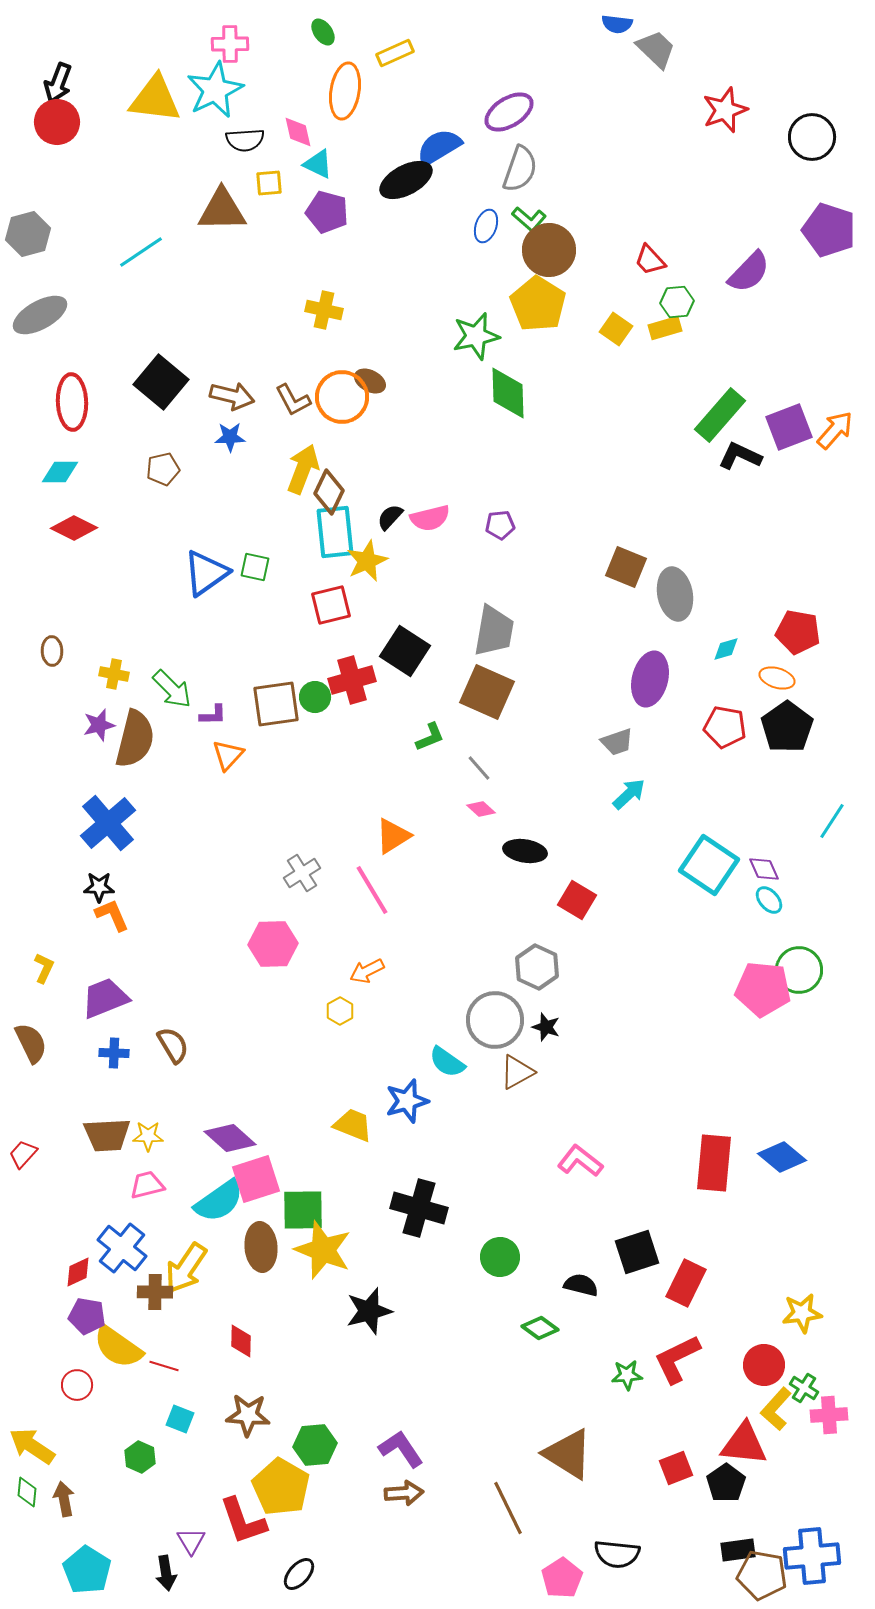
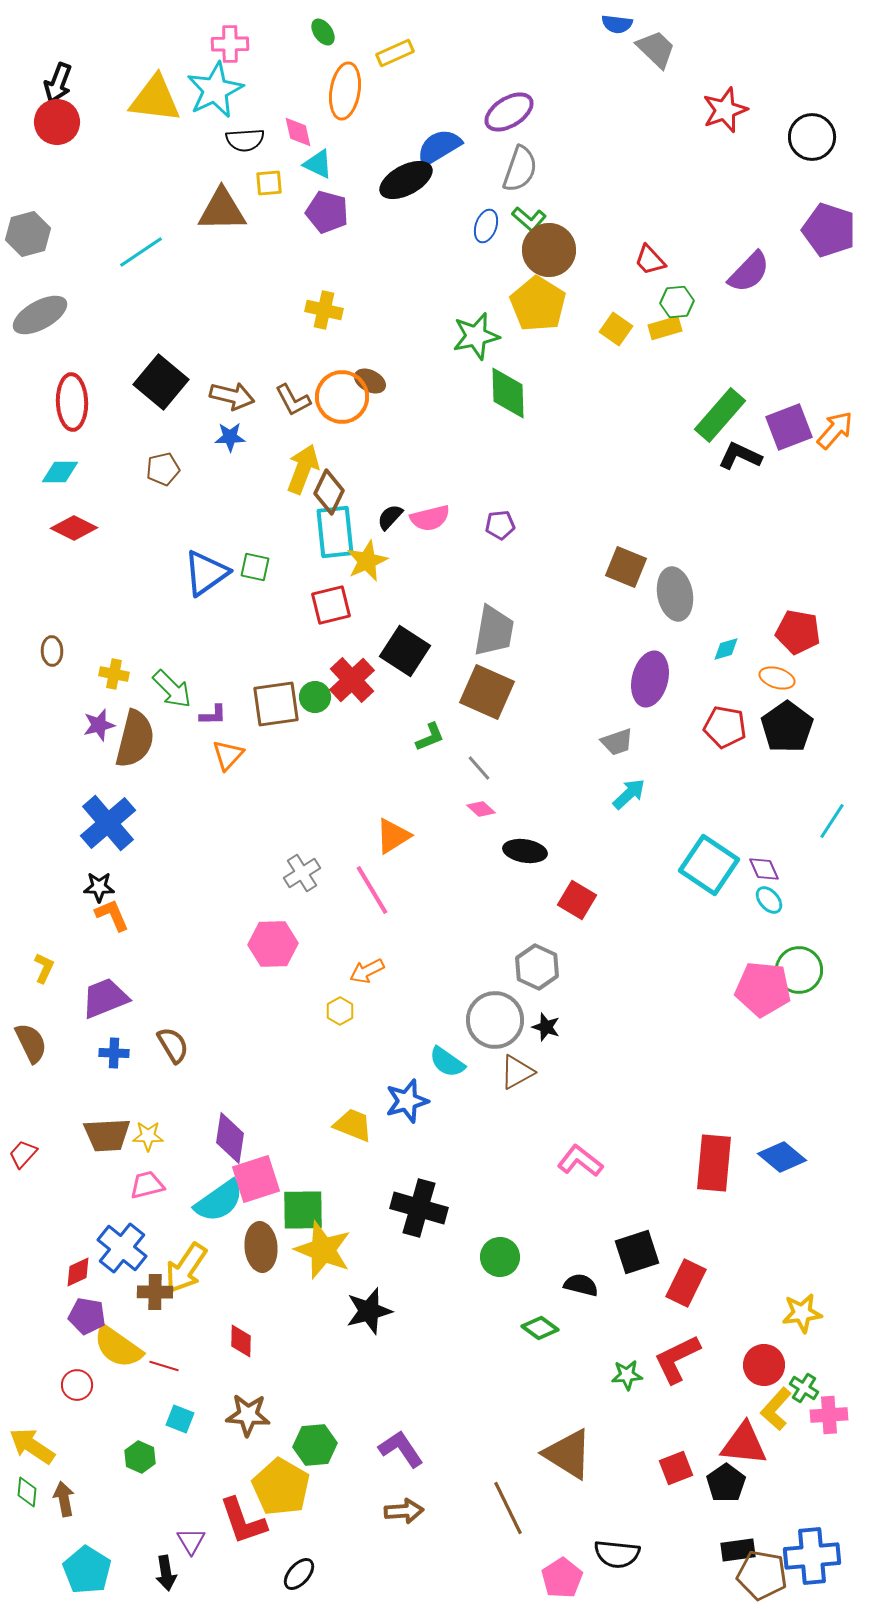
red cross at (352, 680): rotated 27 degrees counterclockwise
purple diamond at (230, 1138): rotated 57 degrees clockwise
brown arrow at (404, 1493): moved 18 px down
